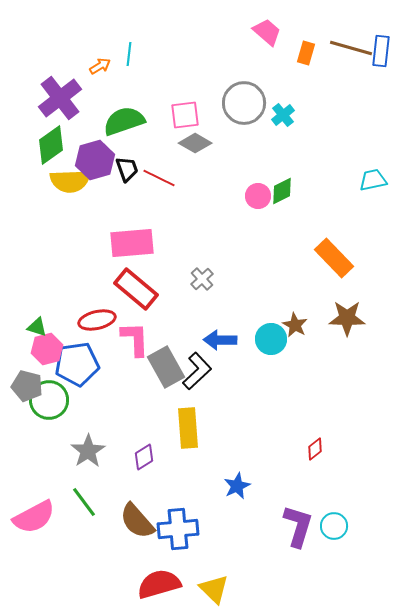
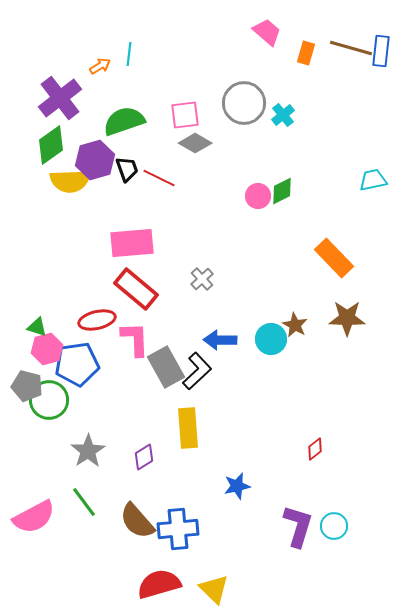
blue star at (237, 486): rotated 12 degrees clockwise
